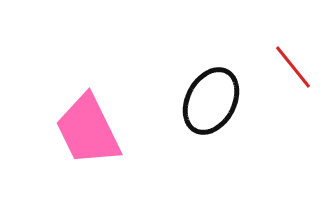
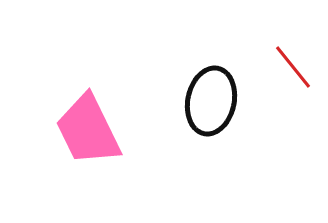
black ellipse: rotated 16 degrees counterclockwise
